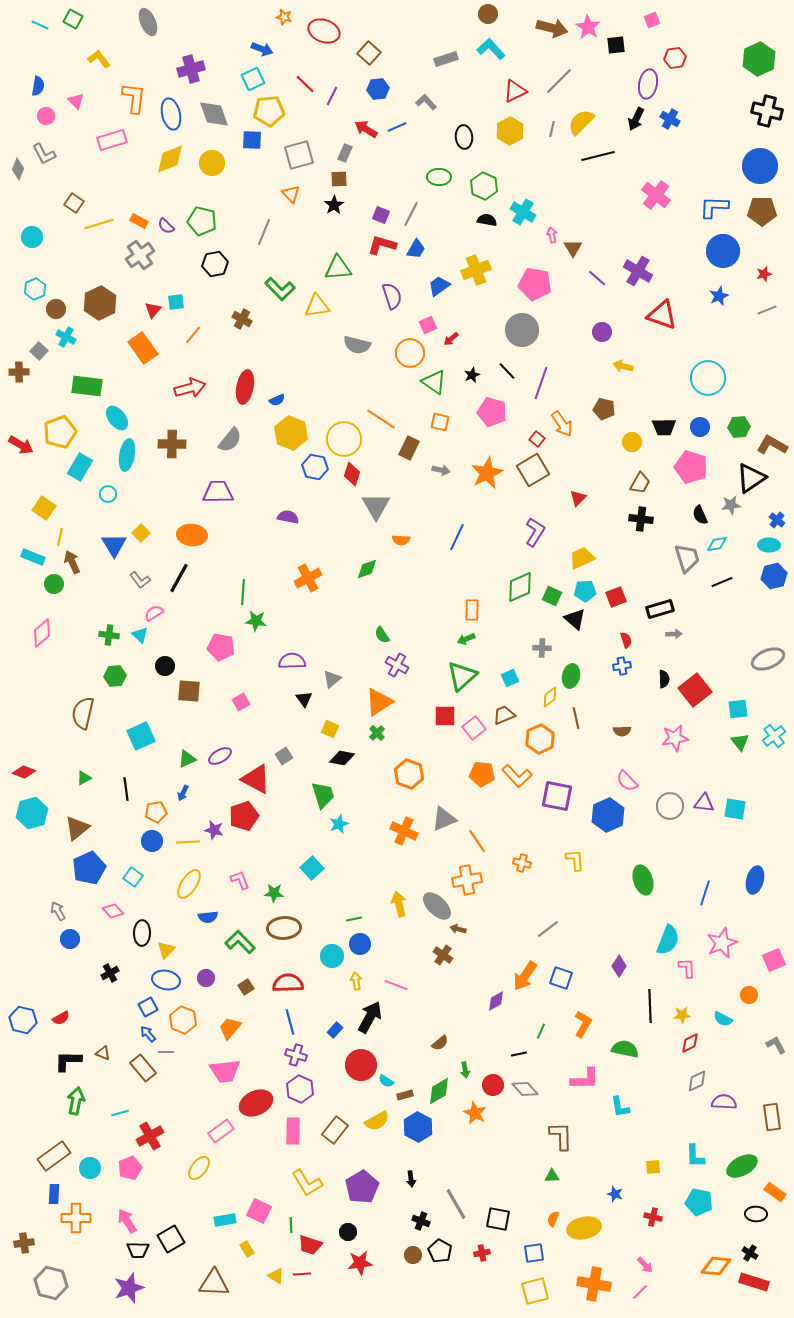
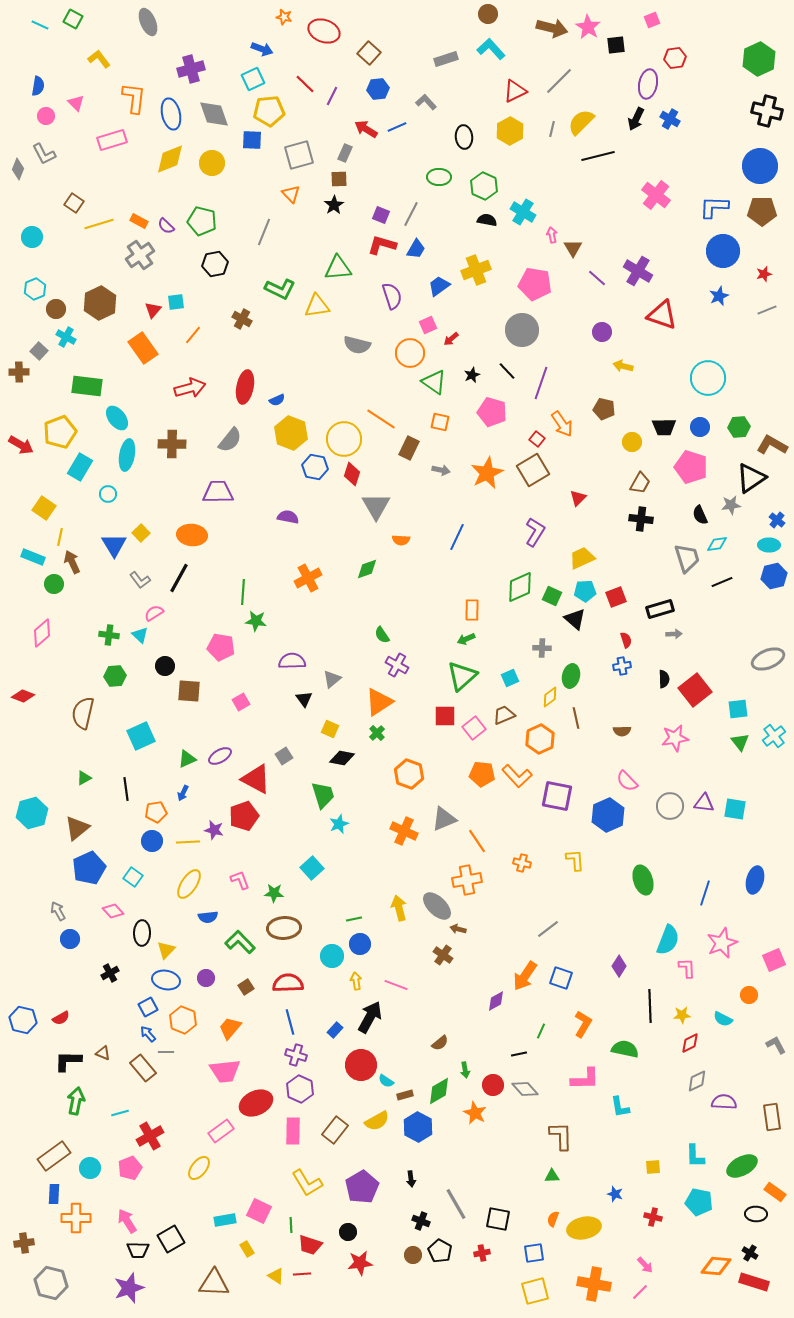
pink triangle at (76, 101): moved 2 px down
green L-shape at (280, 289): rotated 20 degrees counterclockwise
red diamond at (24, 772): moved 1 px left, 76 px up
yellow arrow at (399, 904): moved 4 px down
